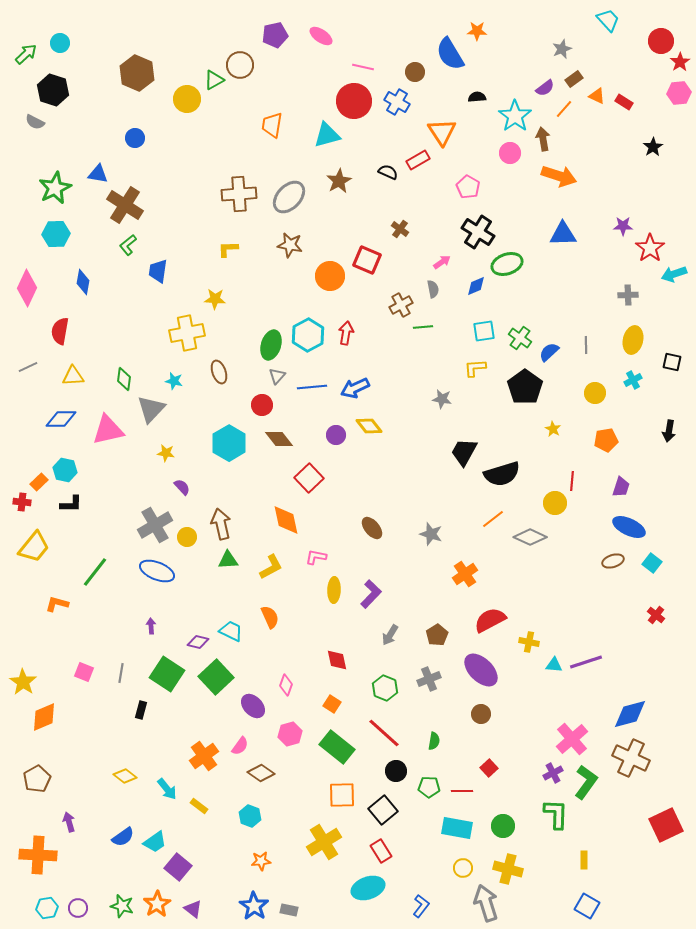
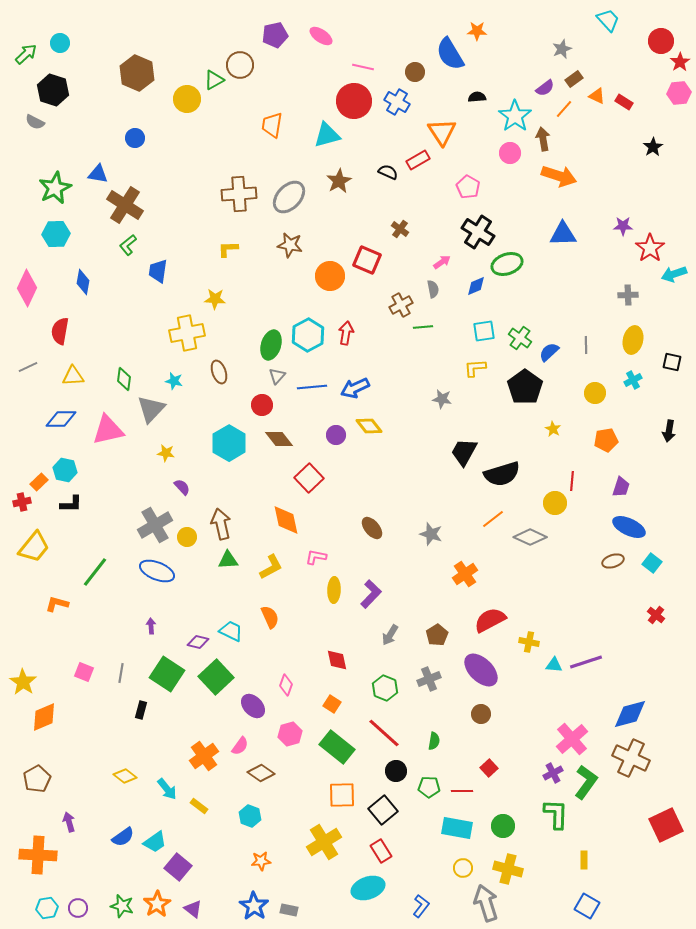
red cross at (22, 502): rotated 18 degrees counterclockwise
